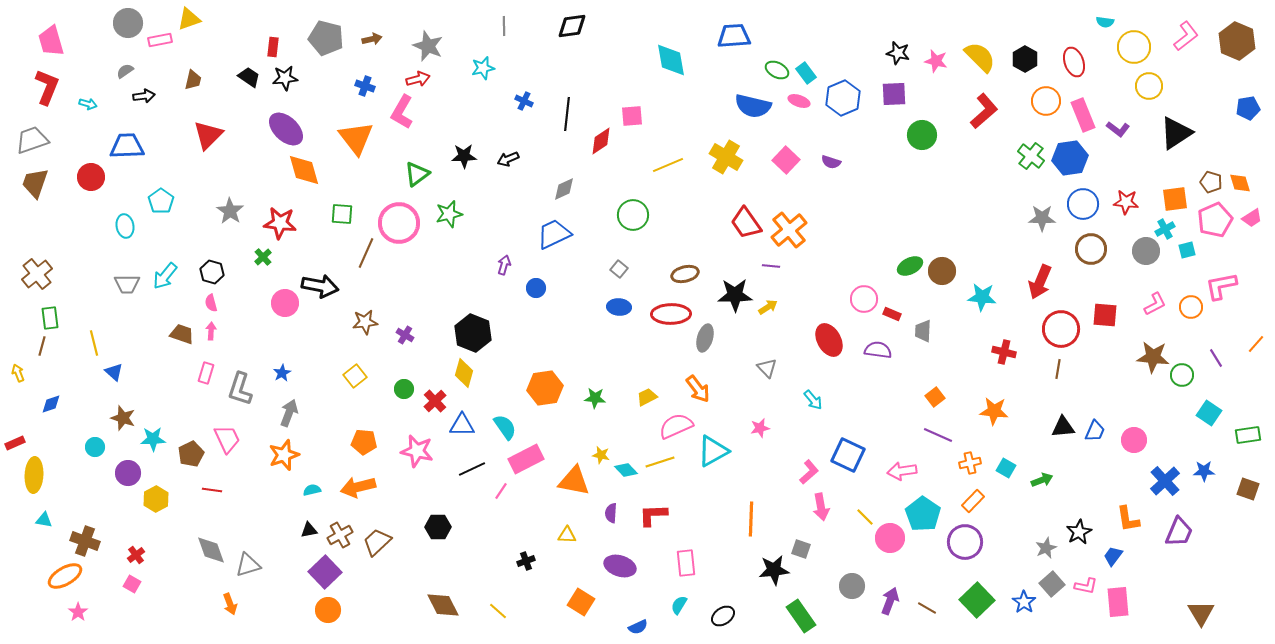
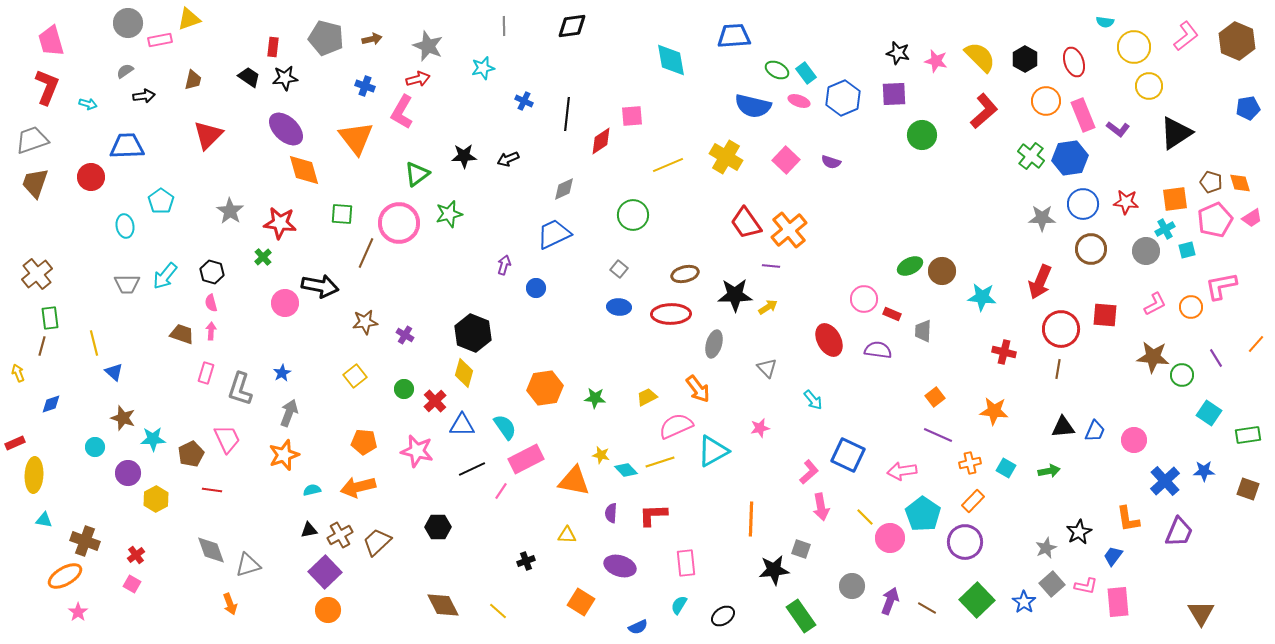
gray ellipse at (705, 338): moved 9 px right, 6 px down
green arrow at (1042, 480): moved 7 px right, 9 px up; rotated 10 degrees clockwise
